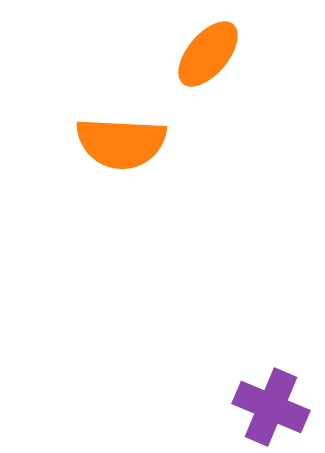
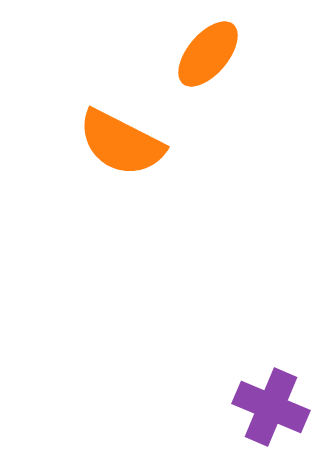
orange semicircle: rotated 24 degrees clockwise
